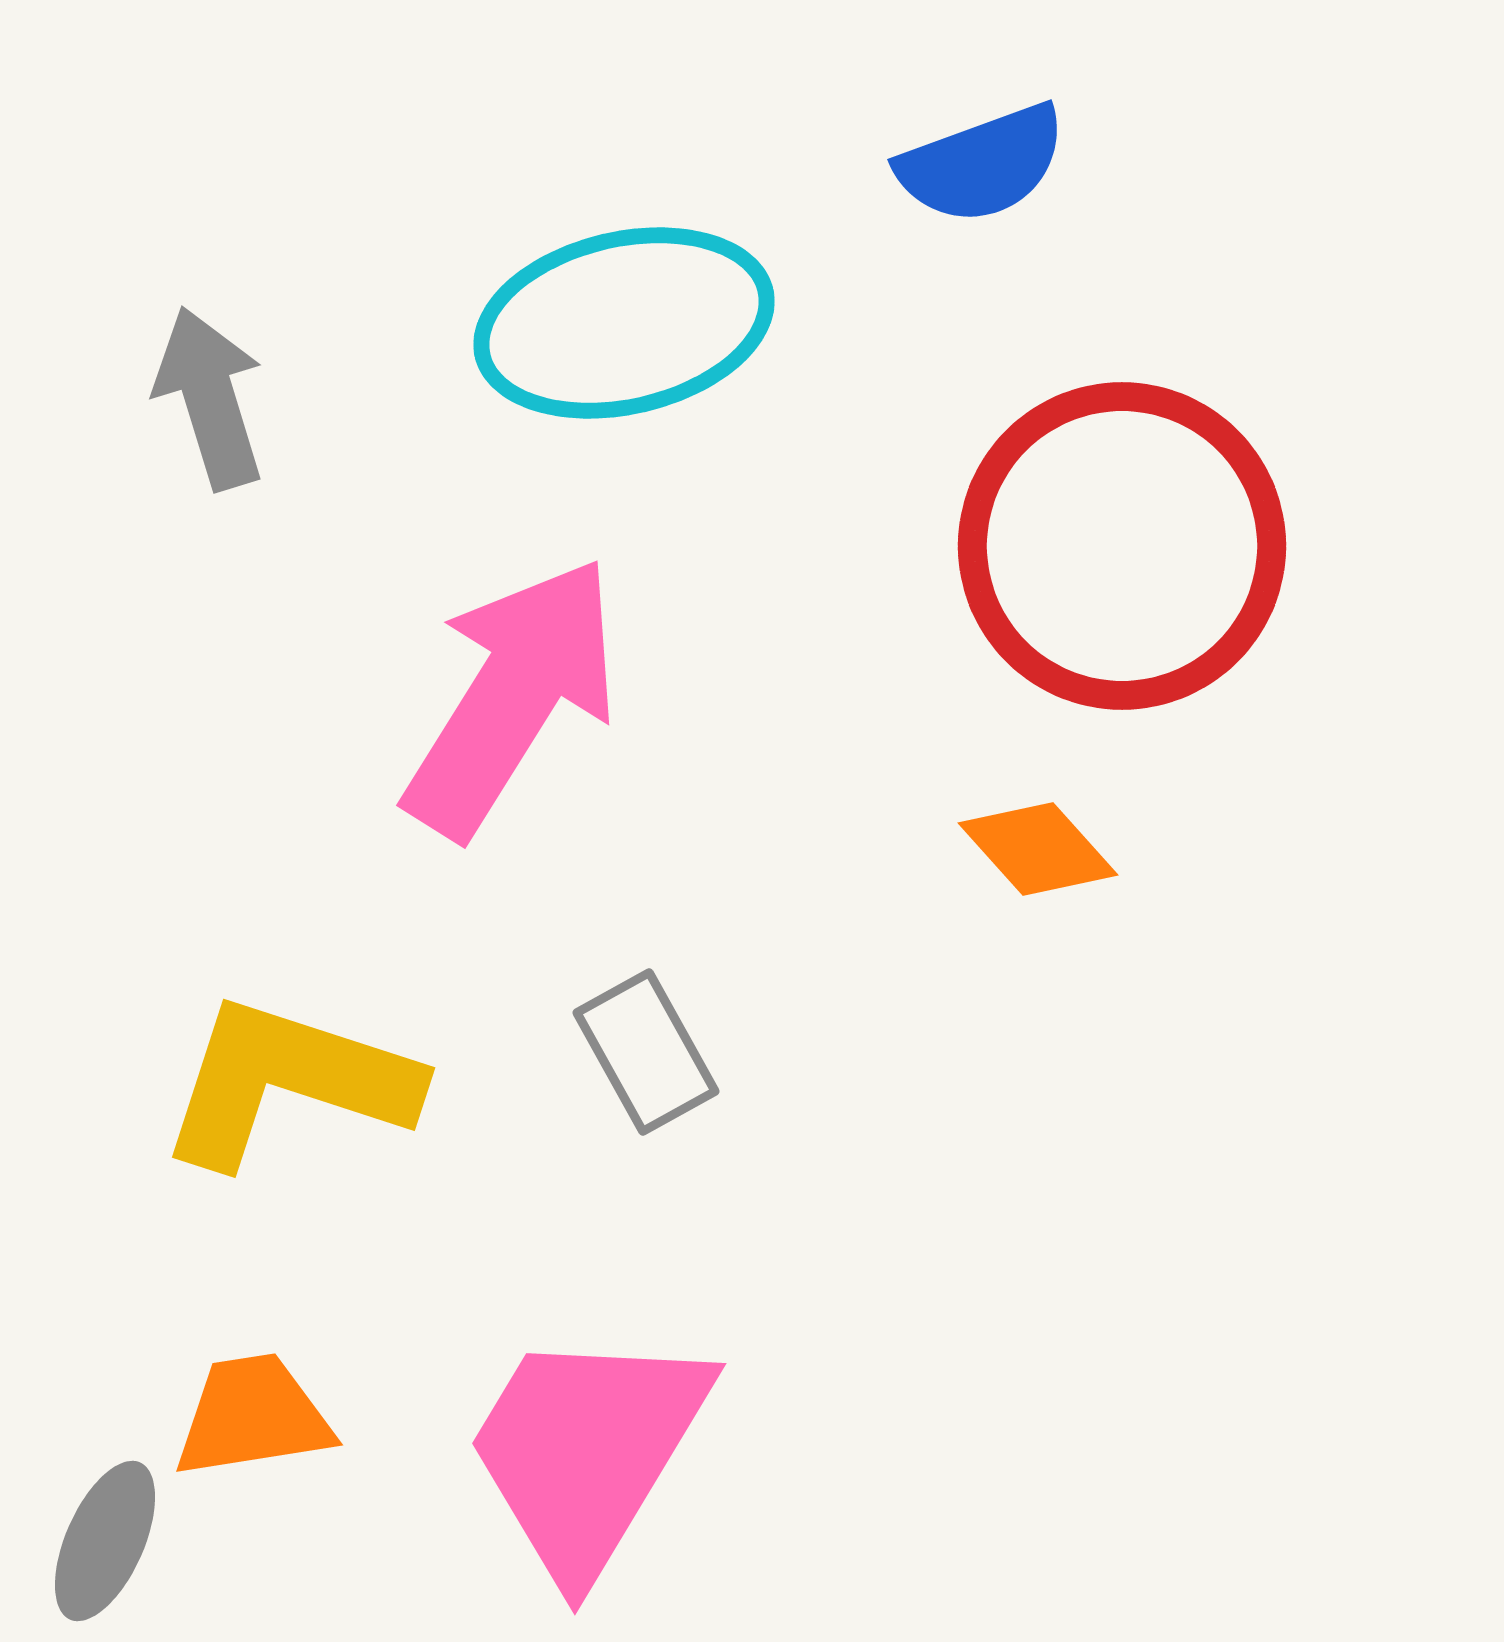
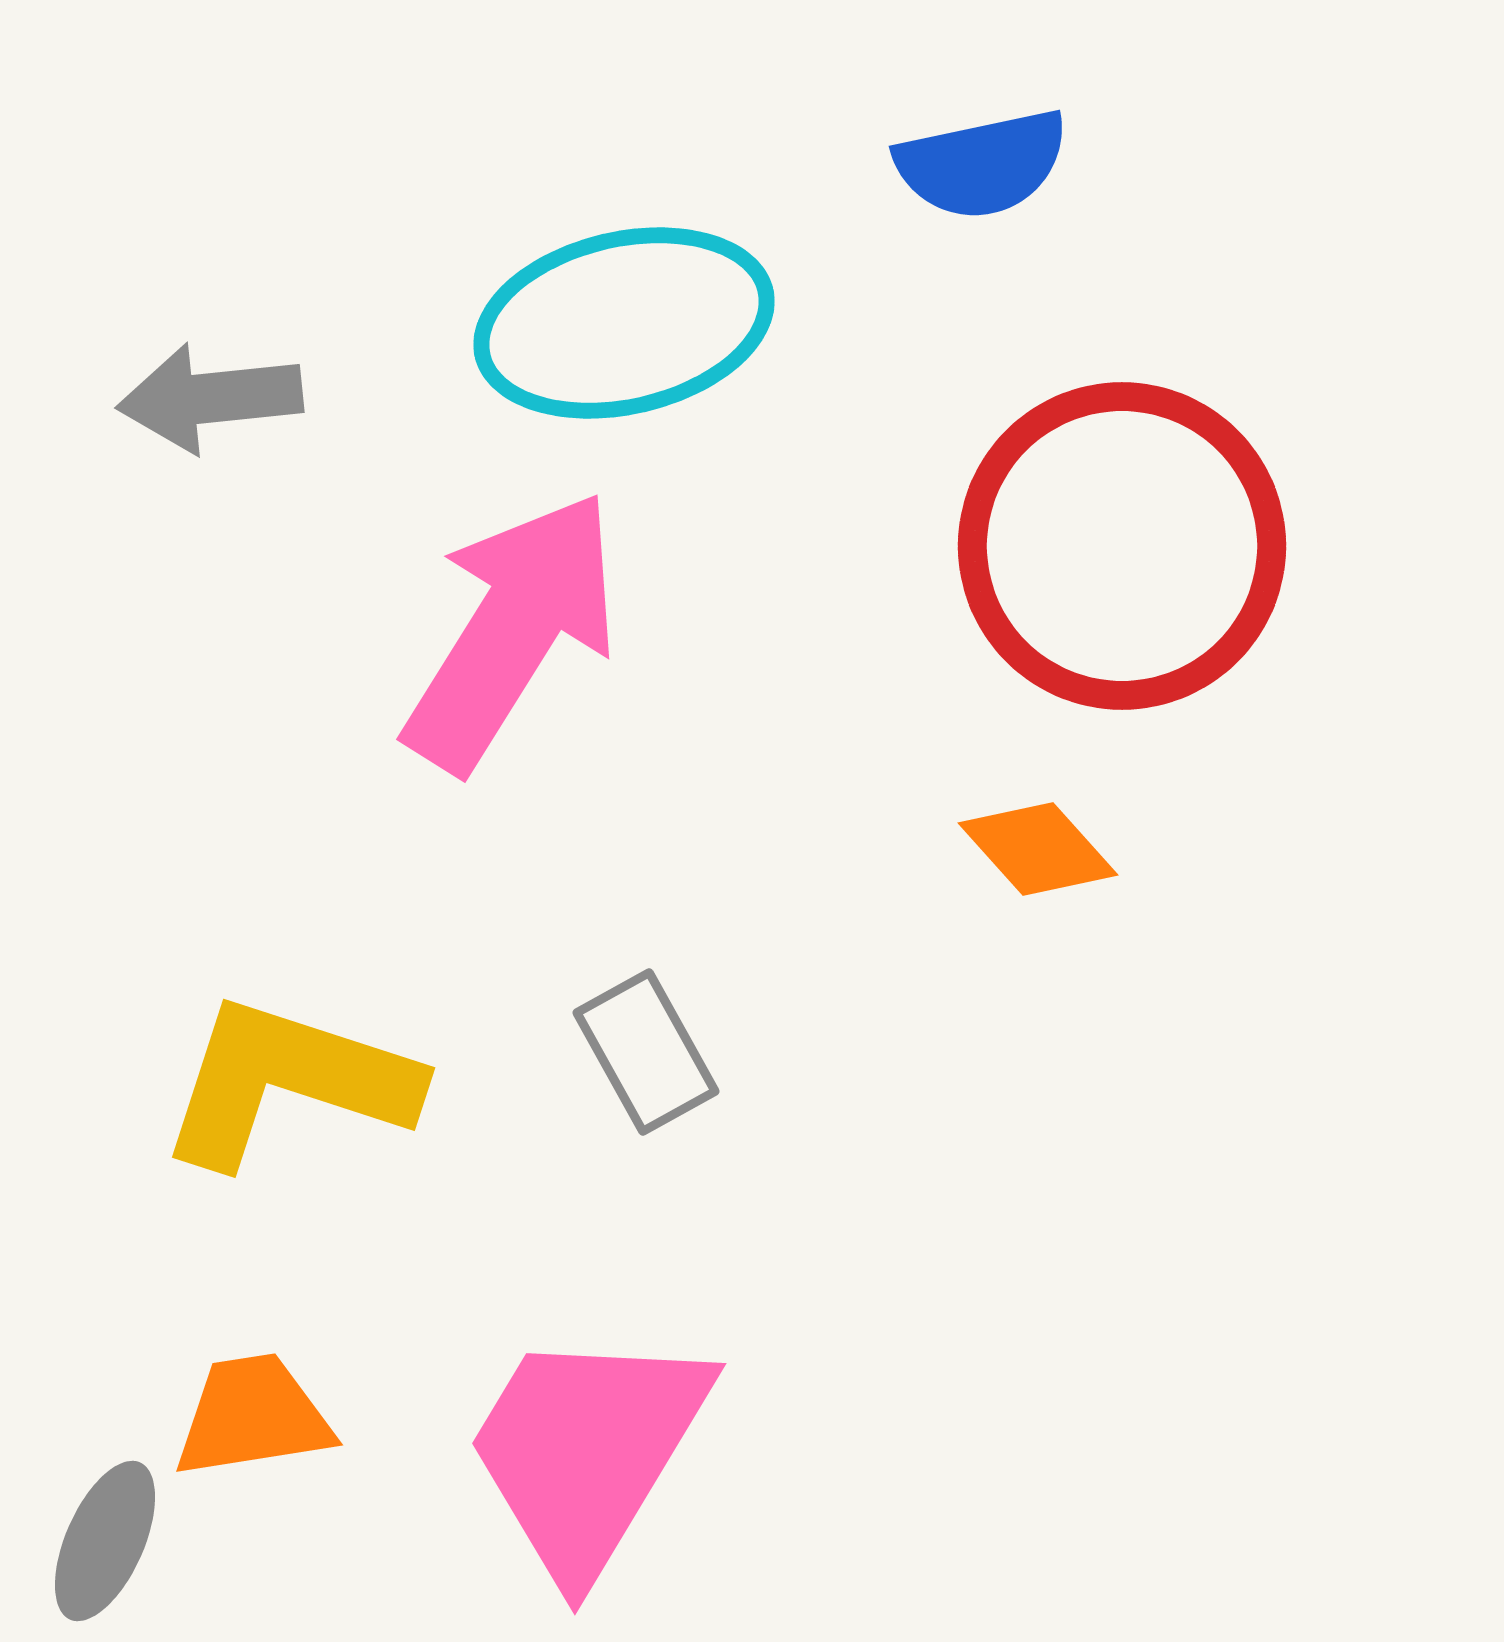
blue semicircle: rotated 8 degrees clockwise
gray arrow: rotated 79 degrees counterclockwise
pink arrow: moved 66 px up
